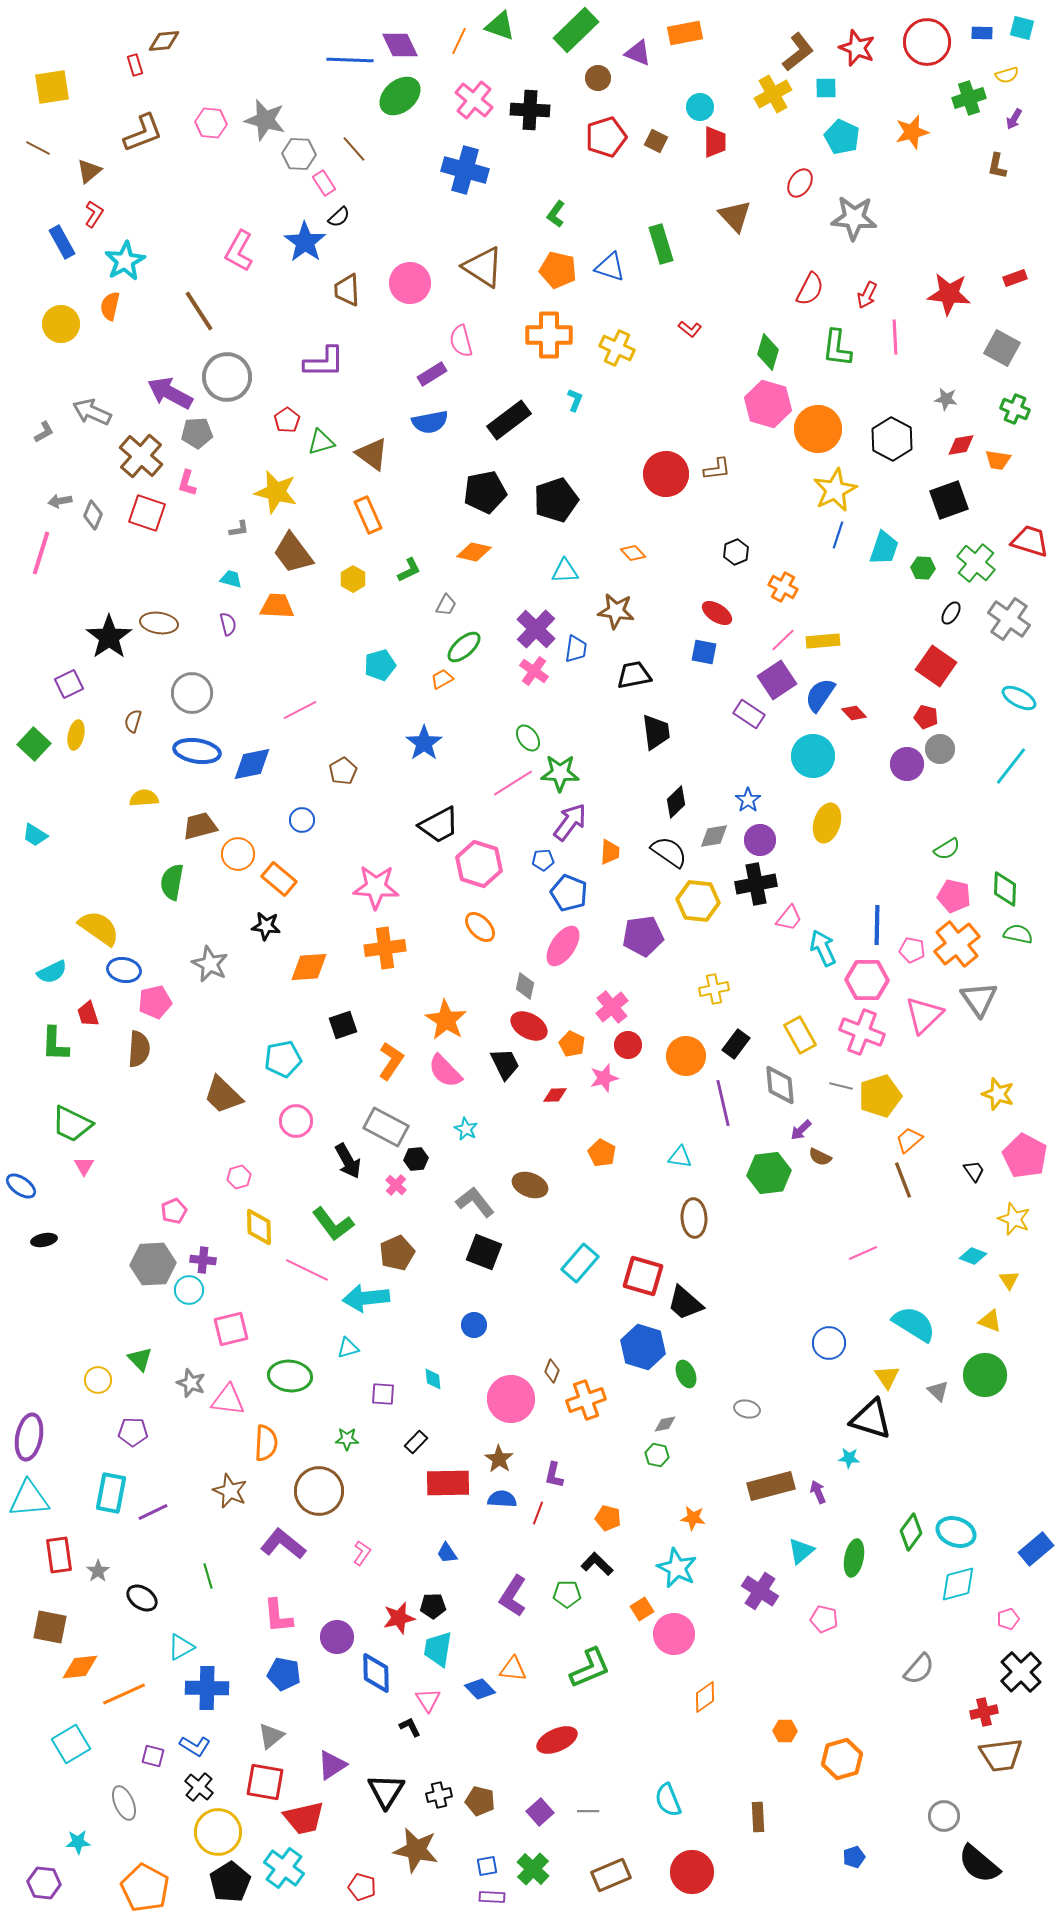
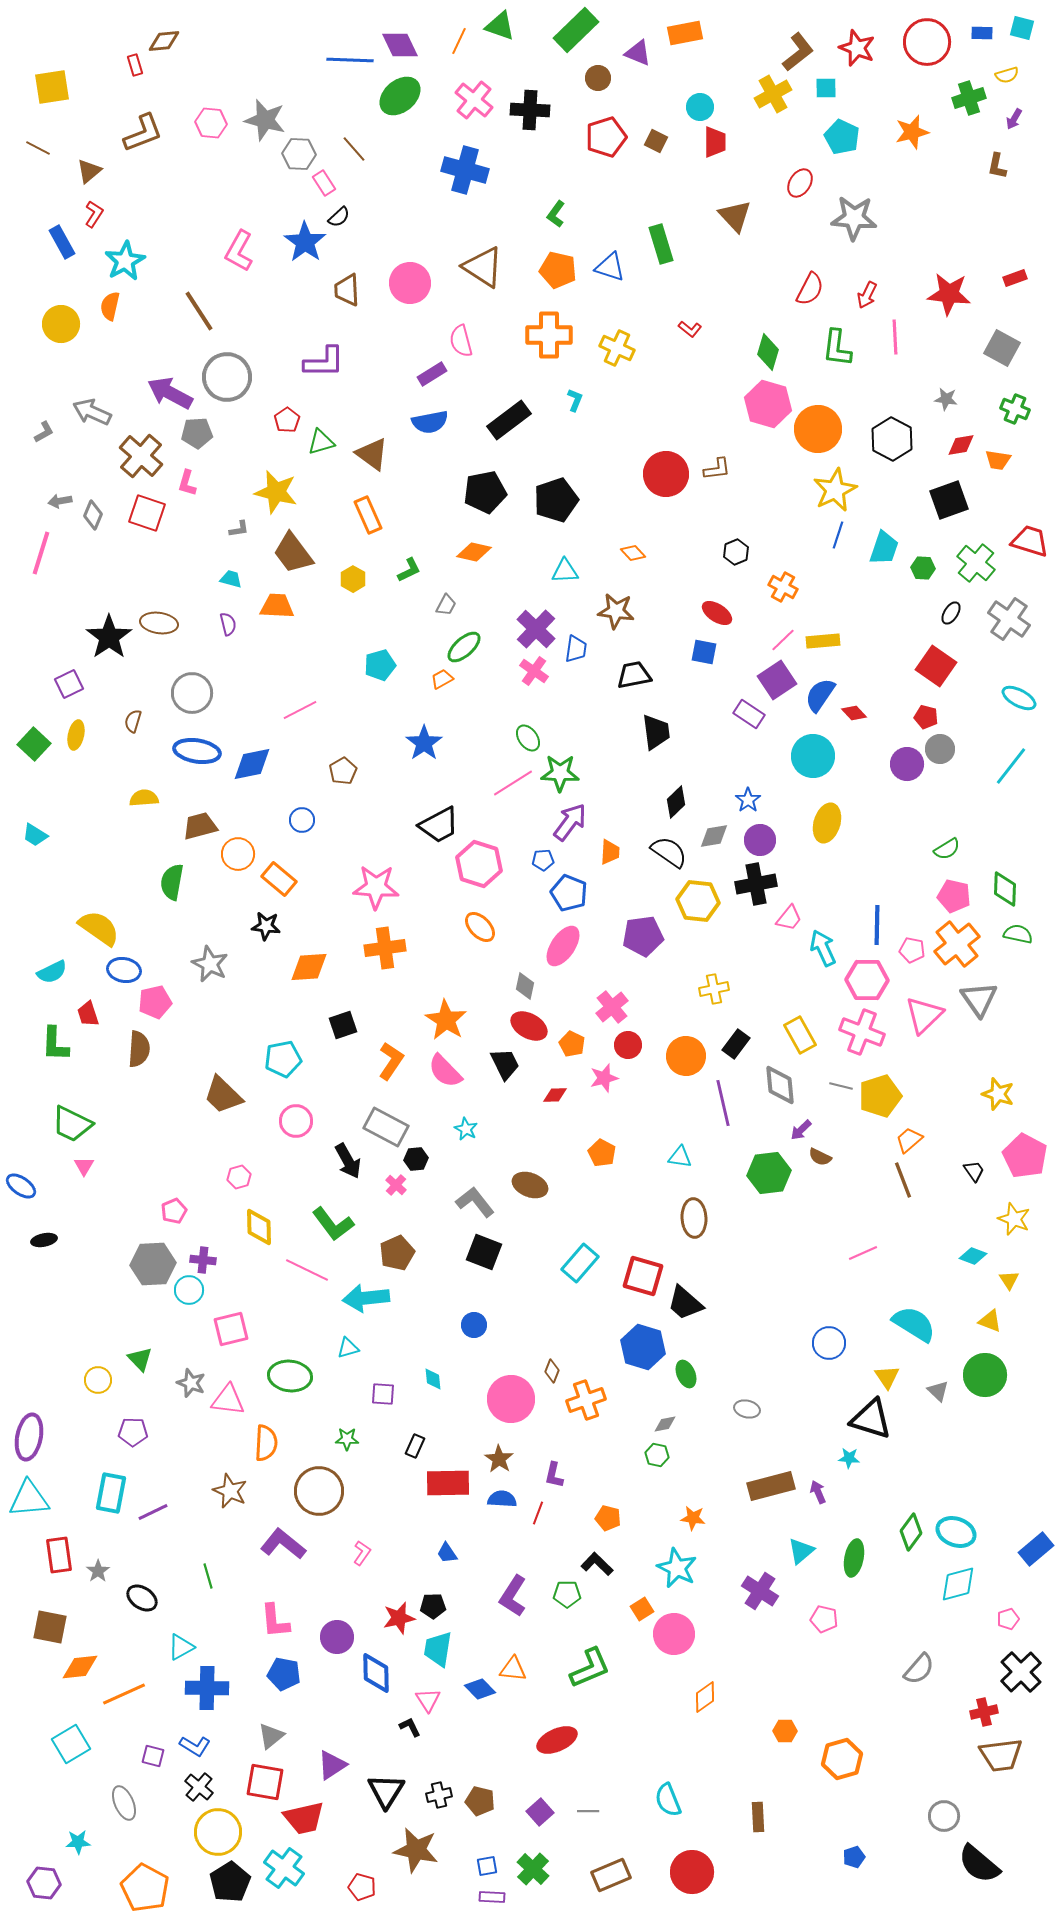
black rectangle at (416, 1442): moved 1 px left, 4 px down; rotated 20 degrees counterclockwise
pink L-shape at (278, 1616): moved 3 px left, 5 px down
